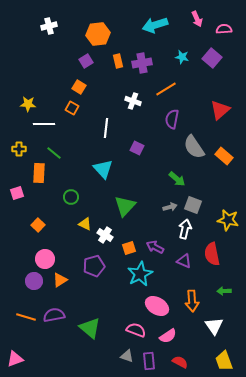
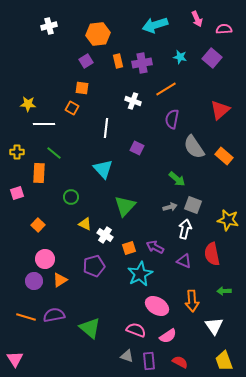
cyan star at (182, 57): moved 2 px left
orange square at (79, 87): moved 3 px right, 1 px down; rotated 24 degrees counterclockwise
yellow cross at (19, 149): moved 2 px left, 3 px down
pink triangle at (15, 359): rotated 42 degrees counterclockwise
